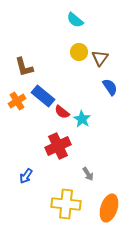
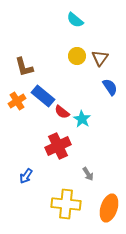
yellow circle: moved 2 px left, 4 px down
